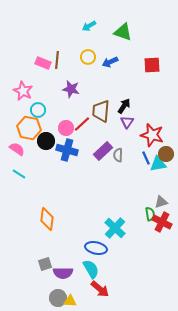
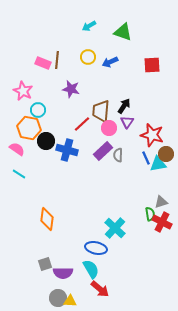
pink circle: moved 43 px right
